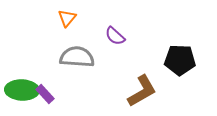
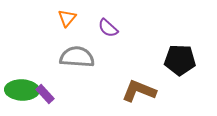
purple semicircle: moved 7 px left, 8 px up
brown L-shape: moved 3 px left; rotated 128 degrees counterclockwise
